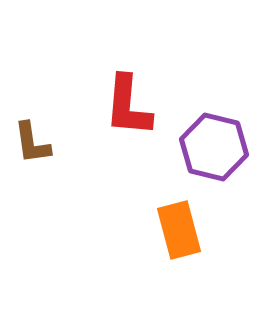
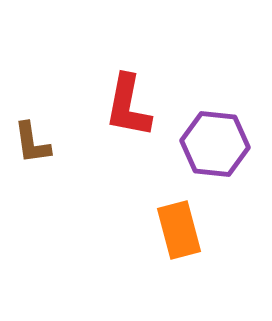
red L-shape: rotated 6 degrees clockwise
purple hexagon: moved 1 px right, 3 px up; rotated 8 degrees counterclockwise
